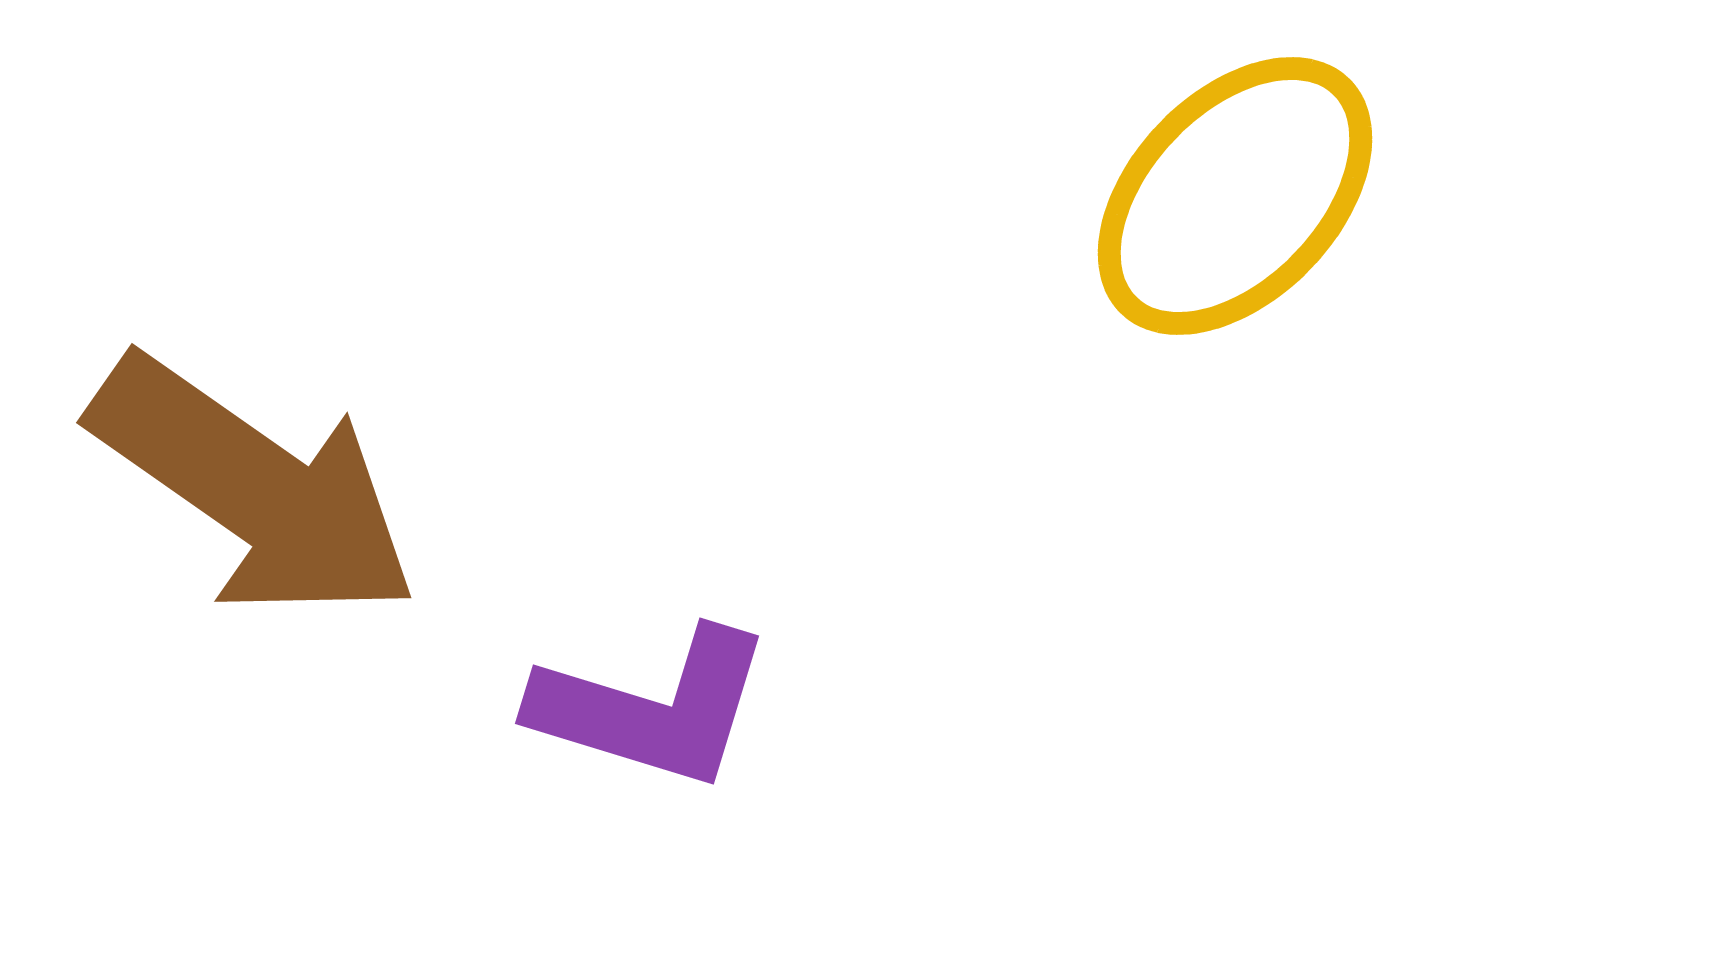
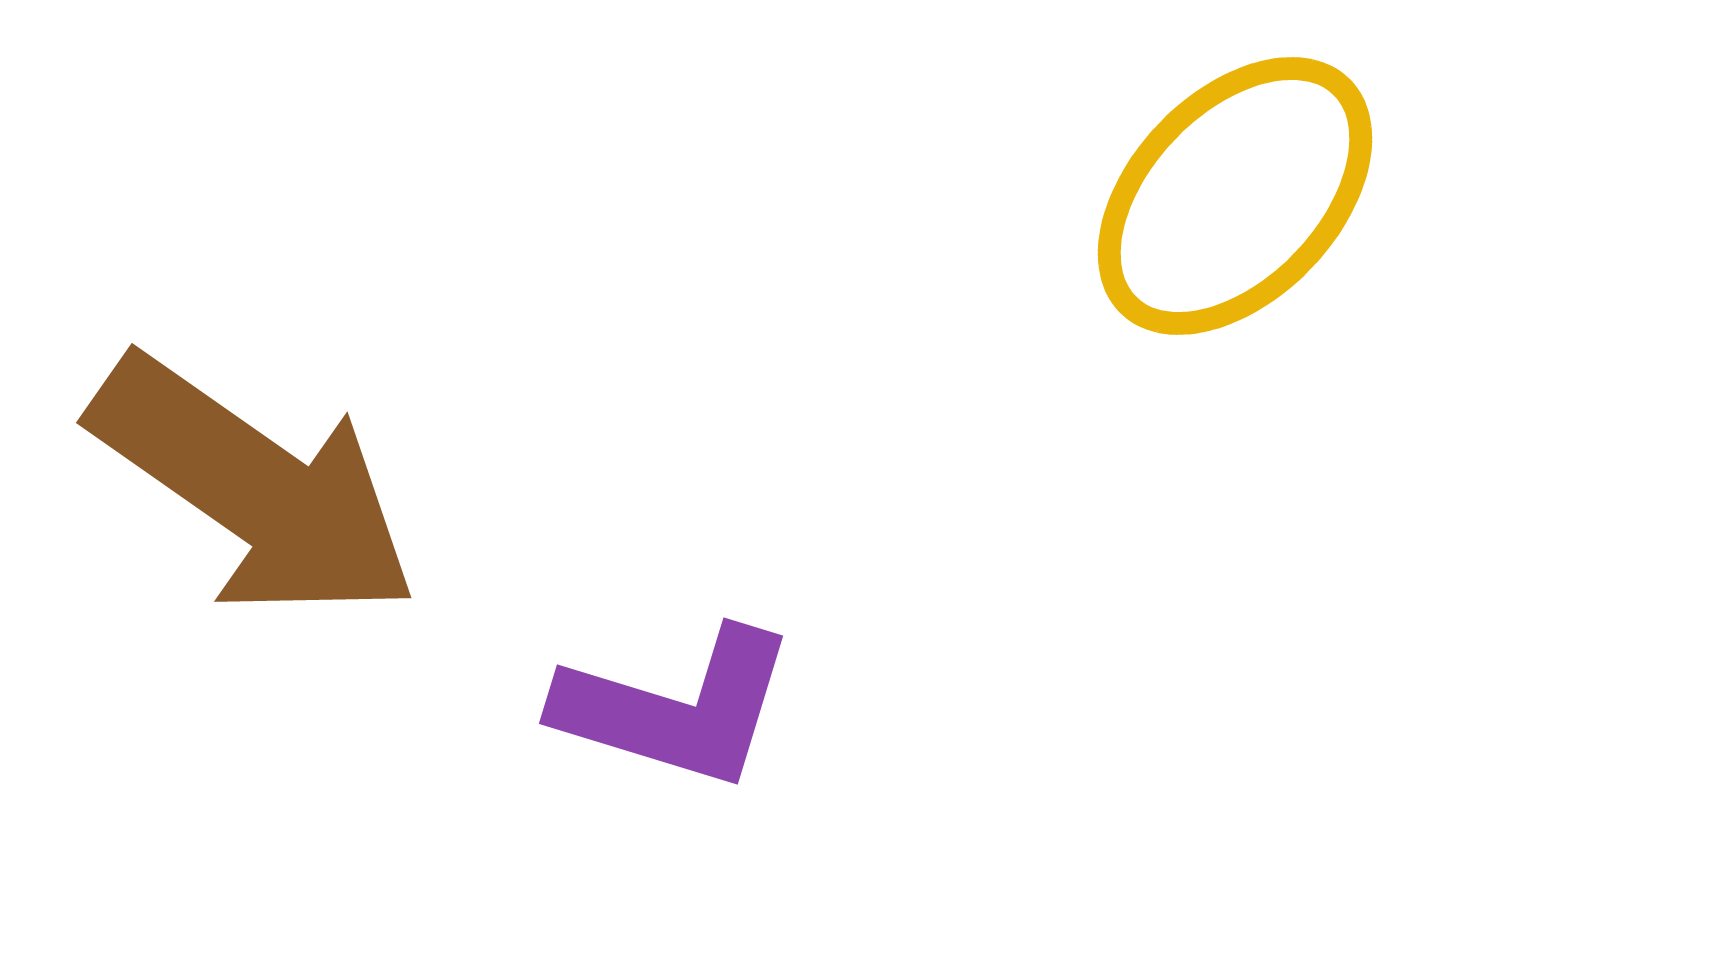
purple L-shape: moved 24 px right
